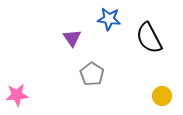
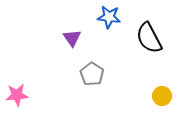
blue star: moved 2 px up
